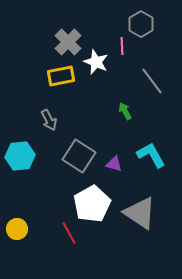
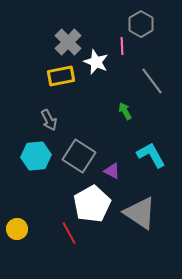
cyan hexagon: moved 16 px right
purple triangle: moved 2 px left, 7 px down; rotated 12 degrees clockwise
